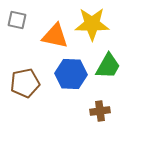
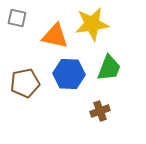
gray square: moved 2 px up
yellow star: rotated 8 degrees counterclockwise
green trapezoid: moved 1 px right, 2 px down; rotated 8 degrees counterclockwise
blue hexagon: moved 2 px left
brown cross: rotated 12 degrees counterclockwise
